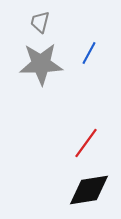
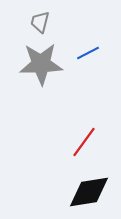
blue line: moved 1 px left; rotated 35 degrees clockwise
red line: moved 2 px left, 1 px up
black diamond: moved 2 px down
